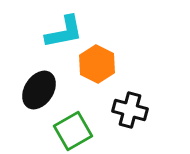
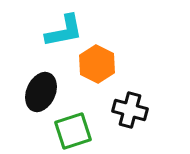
cyan L-shape: moved 1 px up
black ellipse: moved 2 px right, 2 px down; rotated 9 degrees counterclockwise
green square: rotated 12 degrees clockwise
